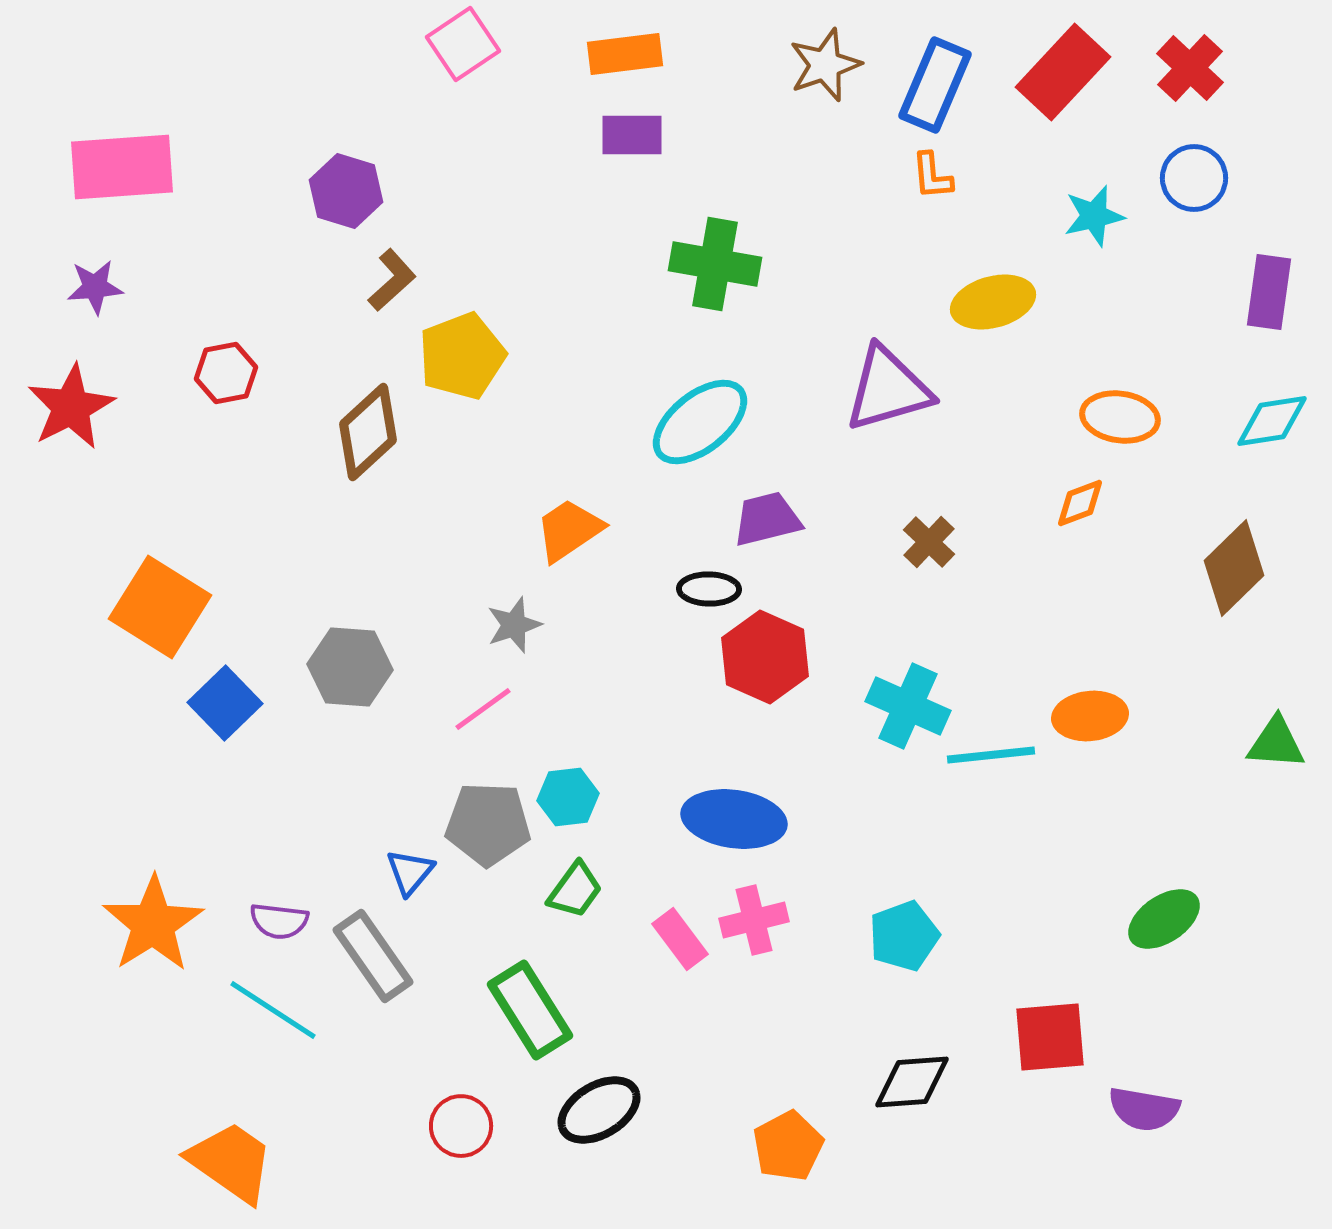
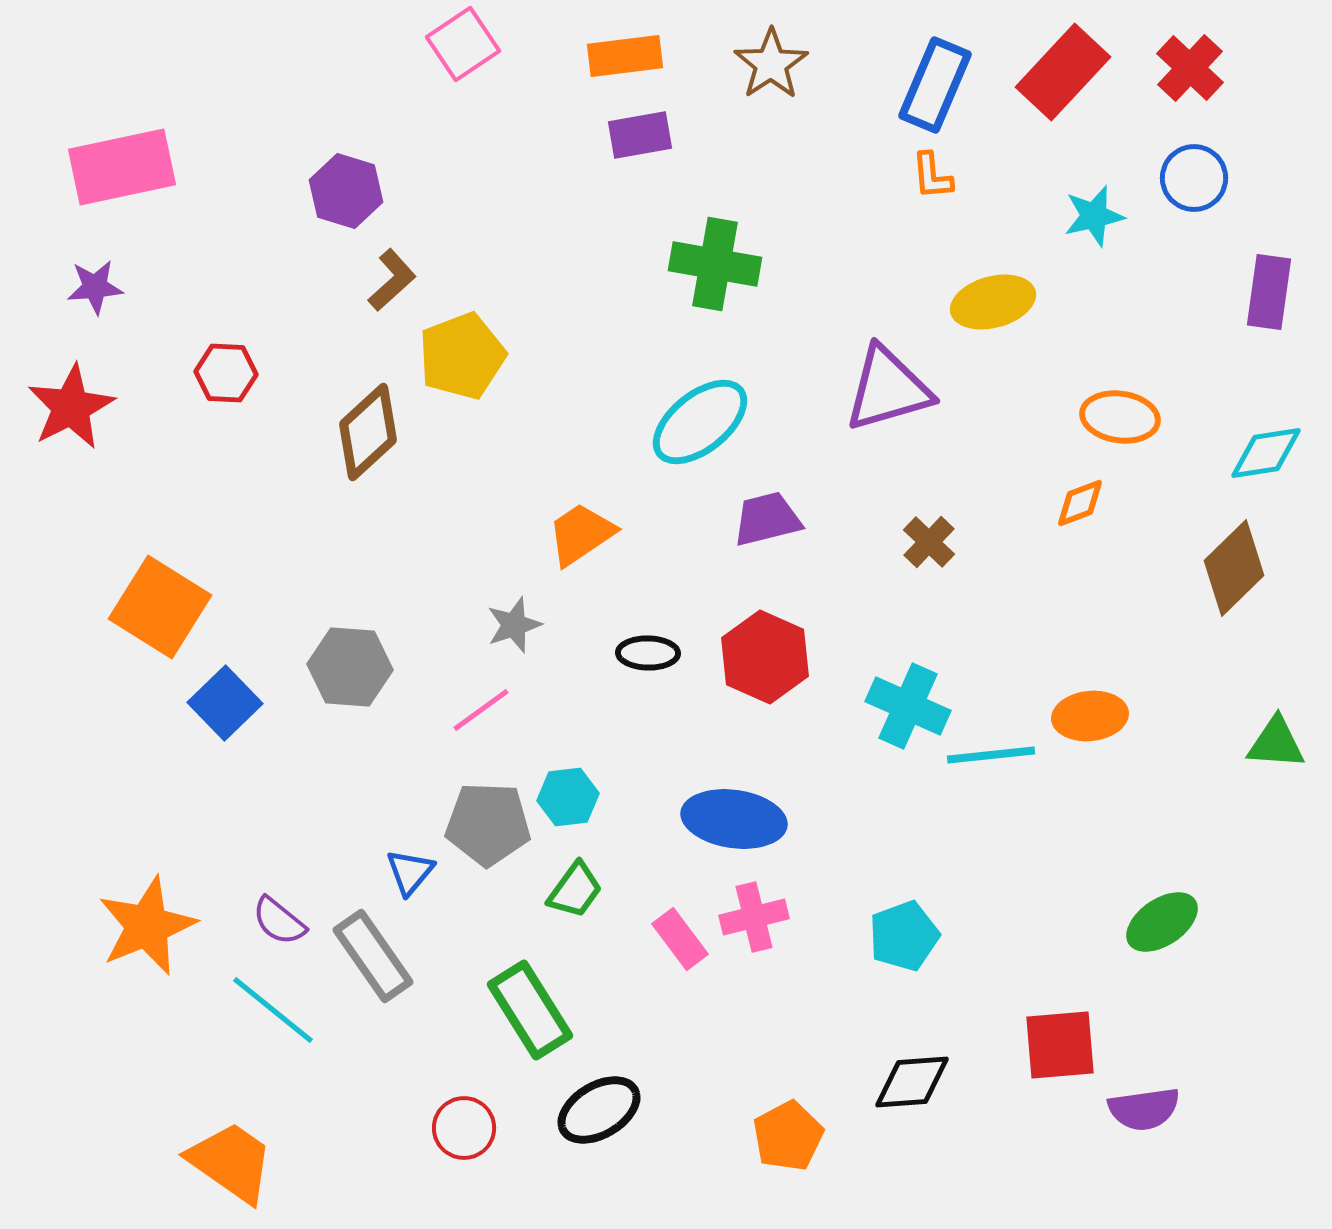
orange rectangle at (625, 54): moved 2 px down
brown star at (825, 65): moved 54 px left, 1 px up; rotated 14 degrees counterclockwise
purple rectangle at (632, 135): moved 8 px right; rotated 10 degrees counterclockwise
pink rectangle at (122, 167): rotated 8 degrees counterclockwise
red hexagon at (226, 373): rotated 14 degrees clockwise
cyan diamond at (1272, 421): moved 6 px left, 32 px down
orange trapezoid at (569, 530): moved 12 px right, 4 px down
black ellipse at (709, 589): moved 61 px left, 64 px down
pink line at (483, 709): moved 2 px left, 1 px down
green ellipse at (1164, 919): moved 2 px left, 3 px down
pink cross at (754, 920): moved 3 px up
purple semicircle at (279, 921): rotated 32 degrees clockwise
orange star at (153, 924): moved 6 px left, 2 px down; rotated 10 degrees clockwise
cyan line at (273, 1010): rotated 6 degrees clockwise
red square at (1050, 1037): moved 10 px right, 8 px down
purple semicircle at (1144, 1109): rotated 18 degrees counterclockwise
red circle at (461, 1126): moved 3 px right, 2 px down
orange pentagon at (788, 1146): moved 10 px up
